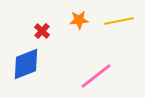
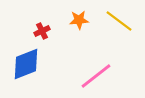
yellow line: rotated 48 degrees clockwise
red cross: rotated 21 degrees clockwise
